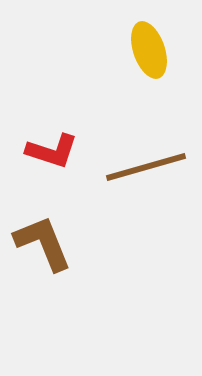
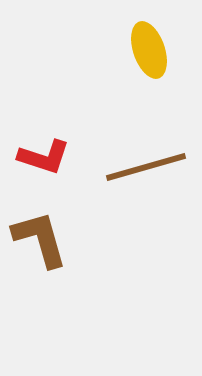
red L-shape: moved 8 px left, 6 px down
brown L-shape: moved 3 px left, 4 px up; rotated 6 degrees clockwise
